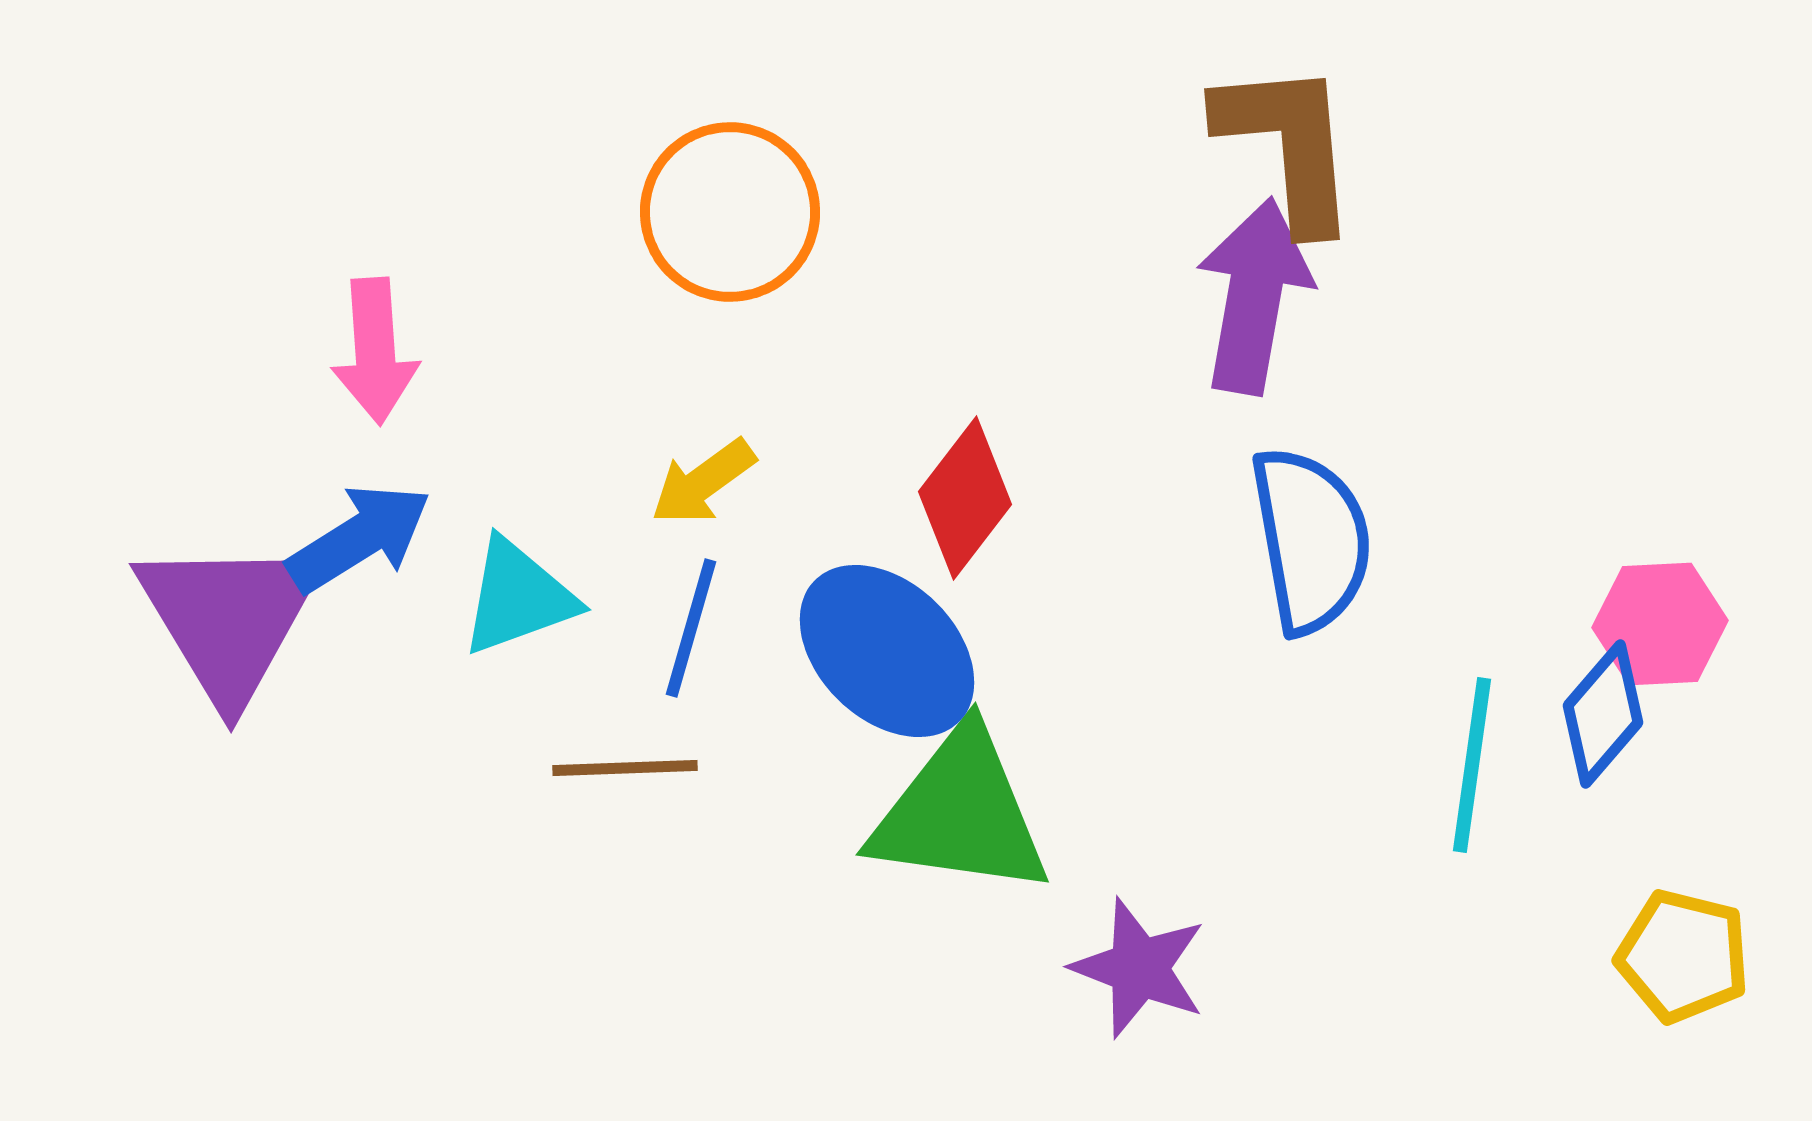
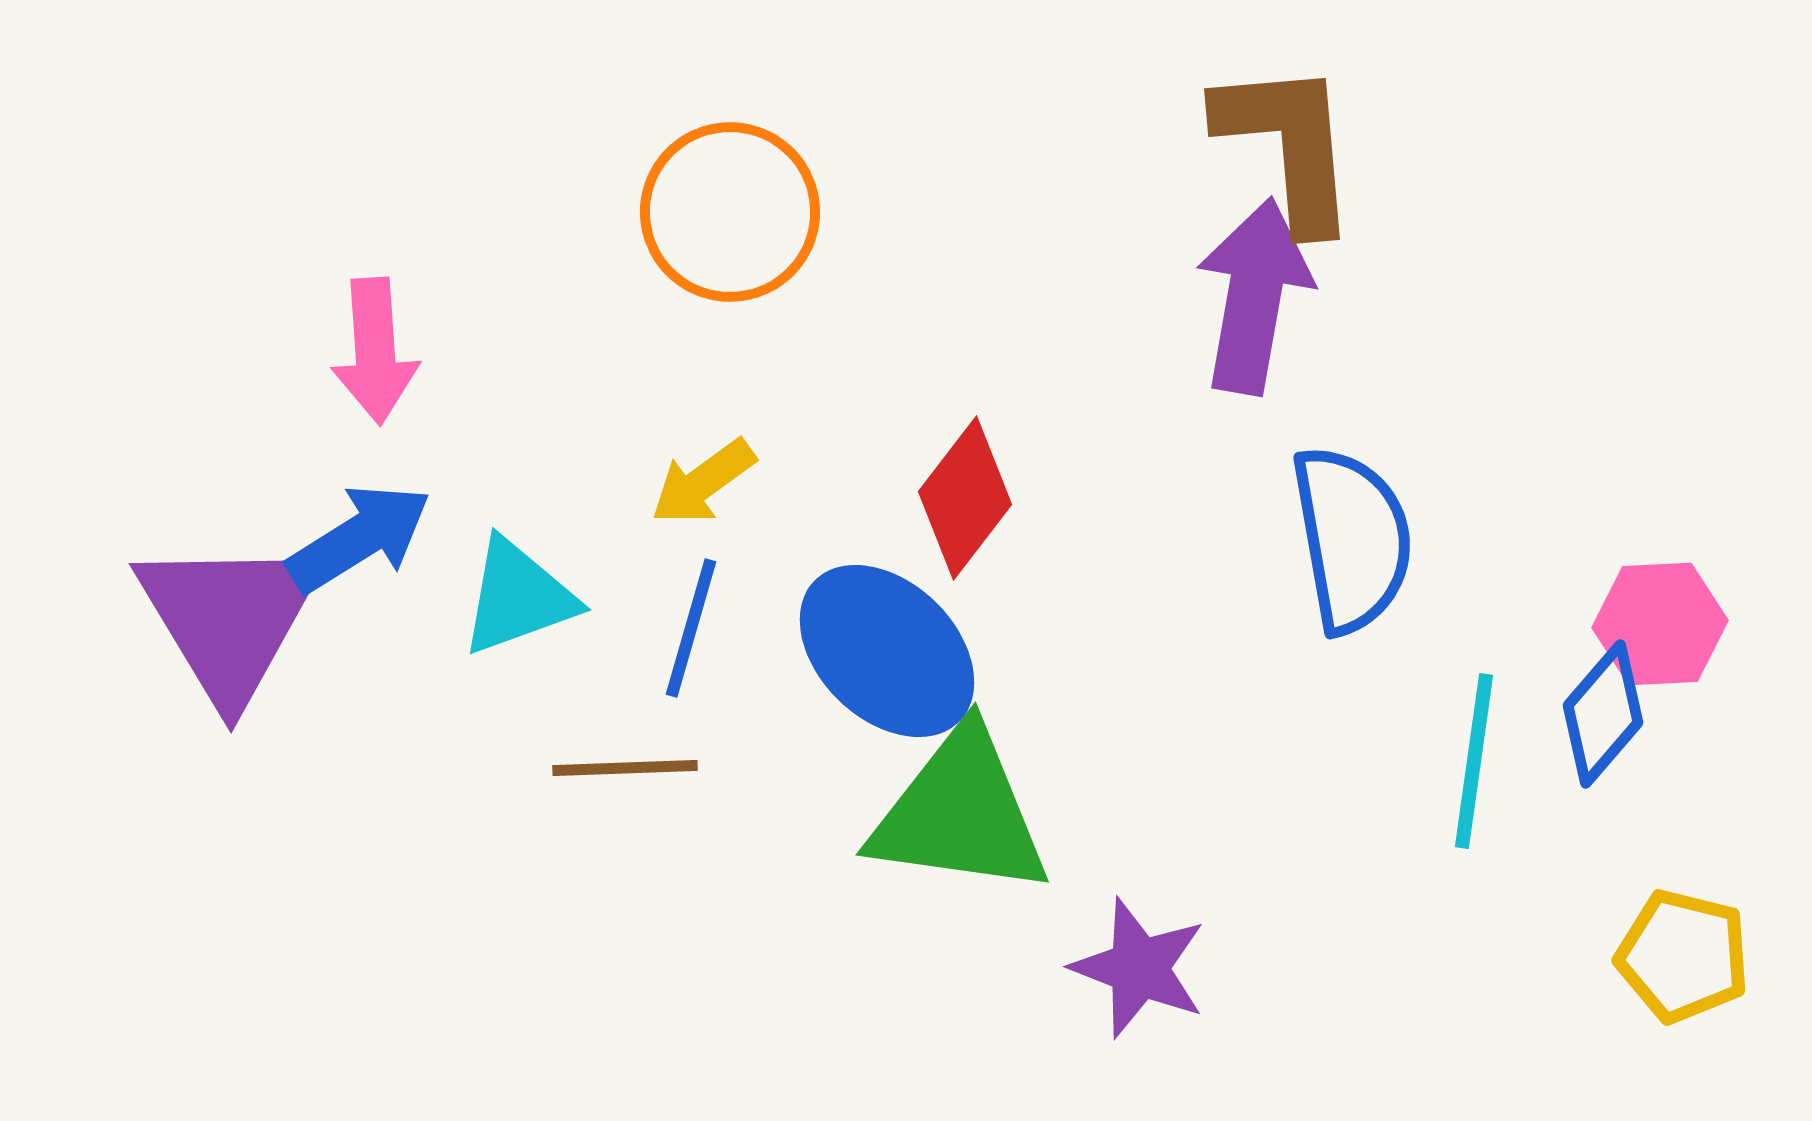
blue semicircle: moved 41 px right, 1 px up
cyan line: moved 2 px right, 4 px up
